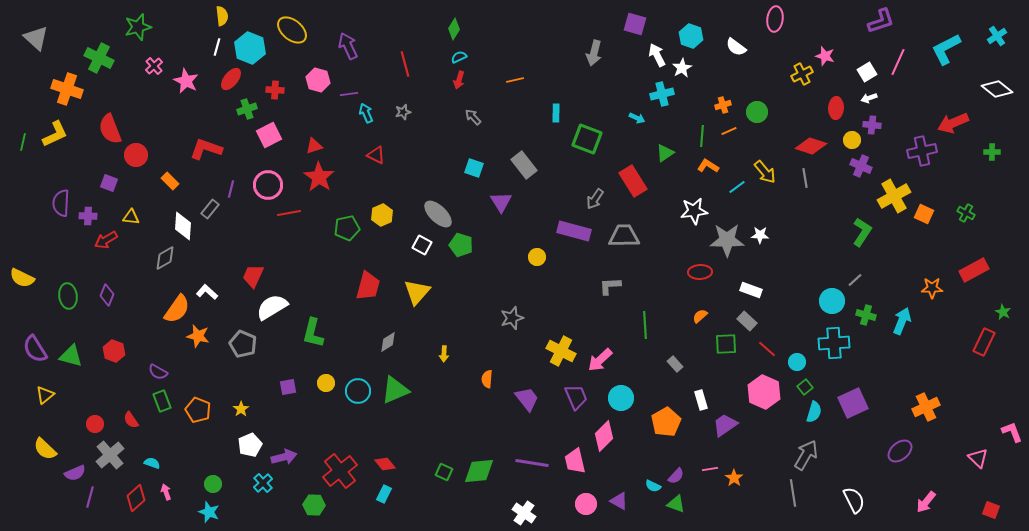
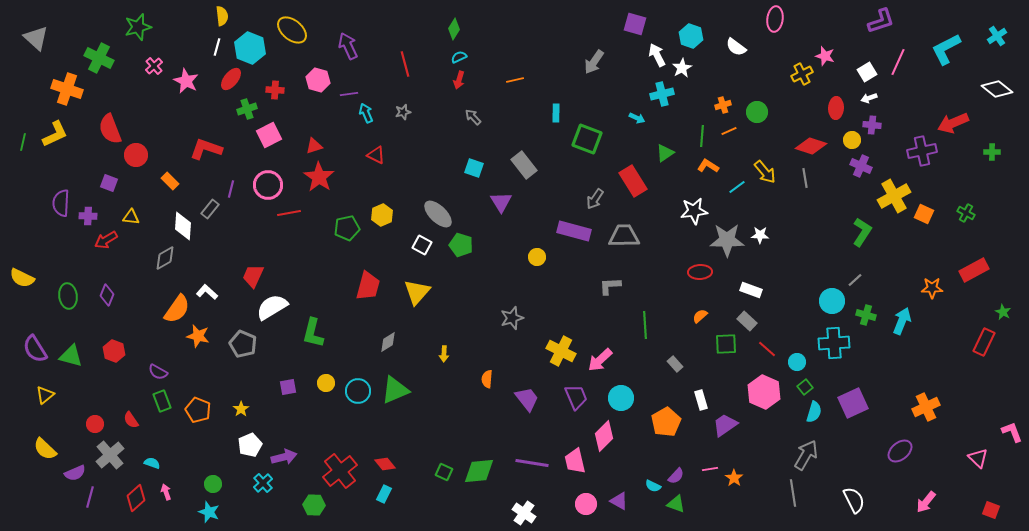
gray arrow at (594, 53): moved 9 px down; rotated 20 degrees clockwise
